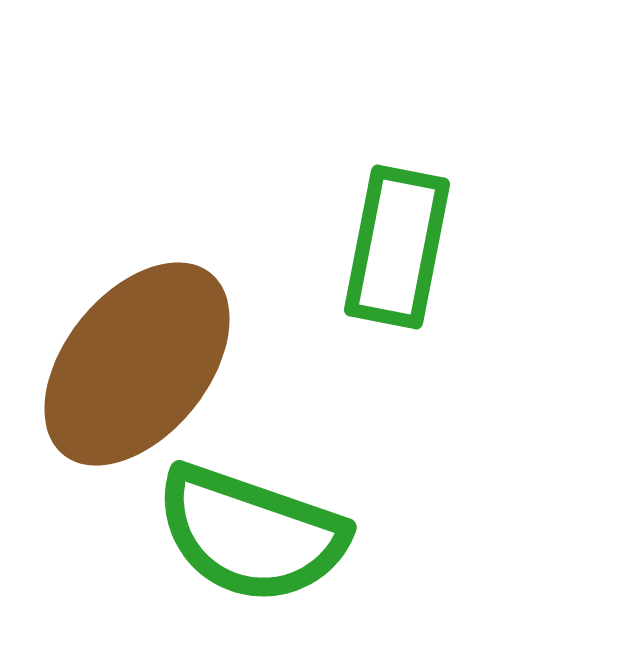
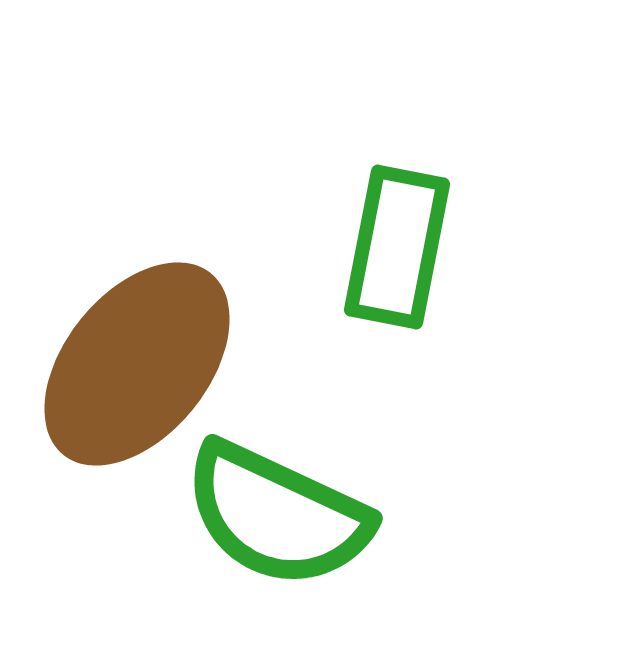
green semicircle: moved 26 px right, 19 px up; rotated 6 degrees clockwise
